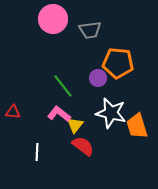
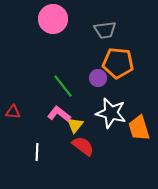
gray trapezoid: moved 15 px right
orange trapezoid: moved 2 px right, 2 px down
